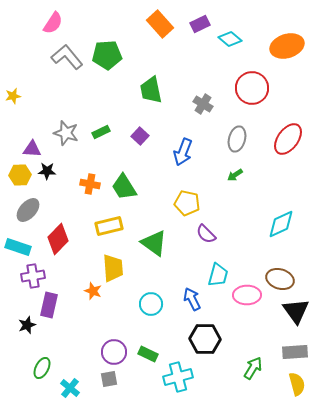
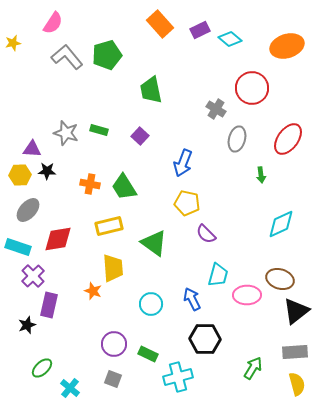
purple rectangle at (200, 24): moved 6 px down
green pentagon at (107, 55): rotated 12 degrees counterclockwise
yellow star at (13, 96): moved 53 px up
gray cross at (203, 104): moved 13 px right, 5 px down
green rectangle at (101, 132): moved 2 px left, 2 px up; rotated 42 degrees clockwise
blue arrow at (183, 152): moved 11 px down
green arrow at (235, 175): moved 26 px right; rotated 63 degrees counterclockwise
red diamond at (58, 239): rotated 36 degrees clockwise
purple cross at (33, 276): rotated 35 degrees counterclockwise
black triangle at (296, 311): rotated 28 degrees clockwise
purple circle at (114, 352): moved 8 px up
green ellipse at (42, 368): rotated 20 degrees clockwise
gray square at (109, 379): moved 4 px right; rotated 30 degrees clockwise
